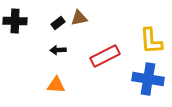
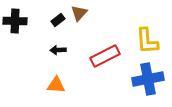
brown triangle: moved 5 px up; rotated 36 degrees counterclockwise
black rectangle: moved 3 px up
yellow L-shape: moved 4 px left
blue cross: rotated 20 degrees counterclockwise
